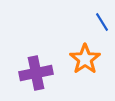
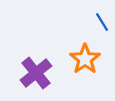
purple cross: rotated 28 degrees counterclockwise
